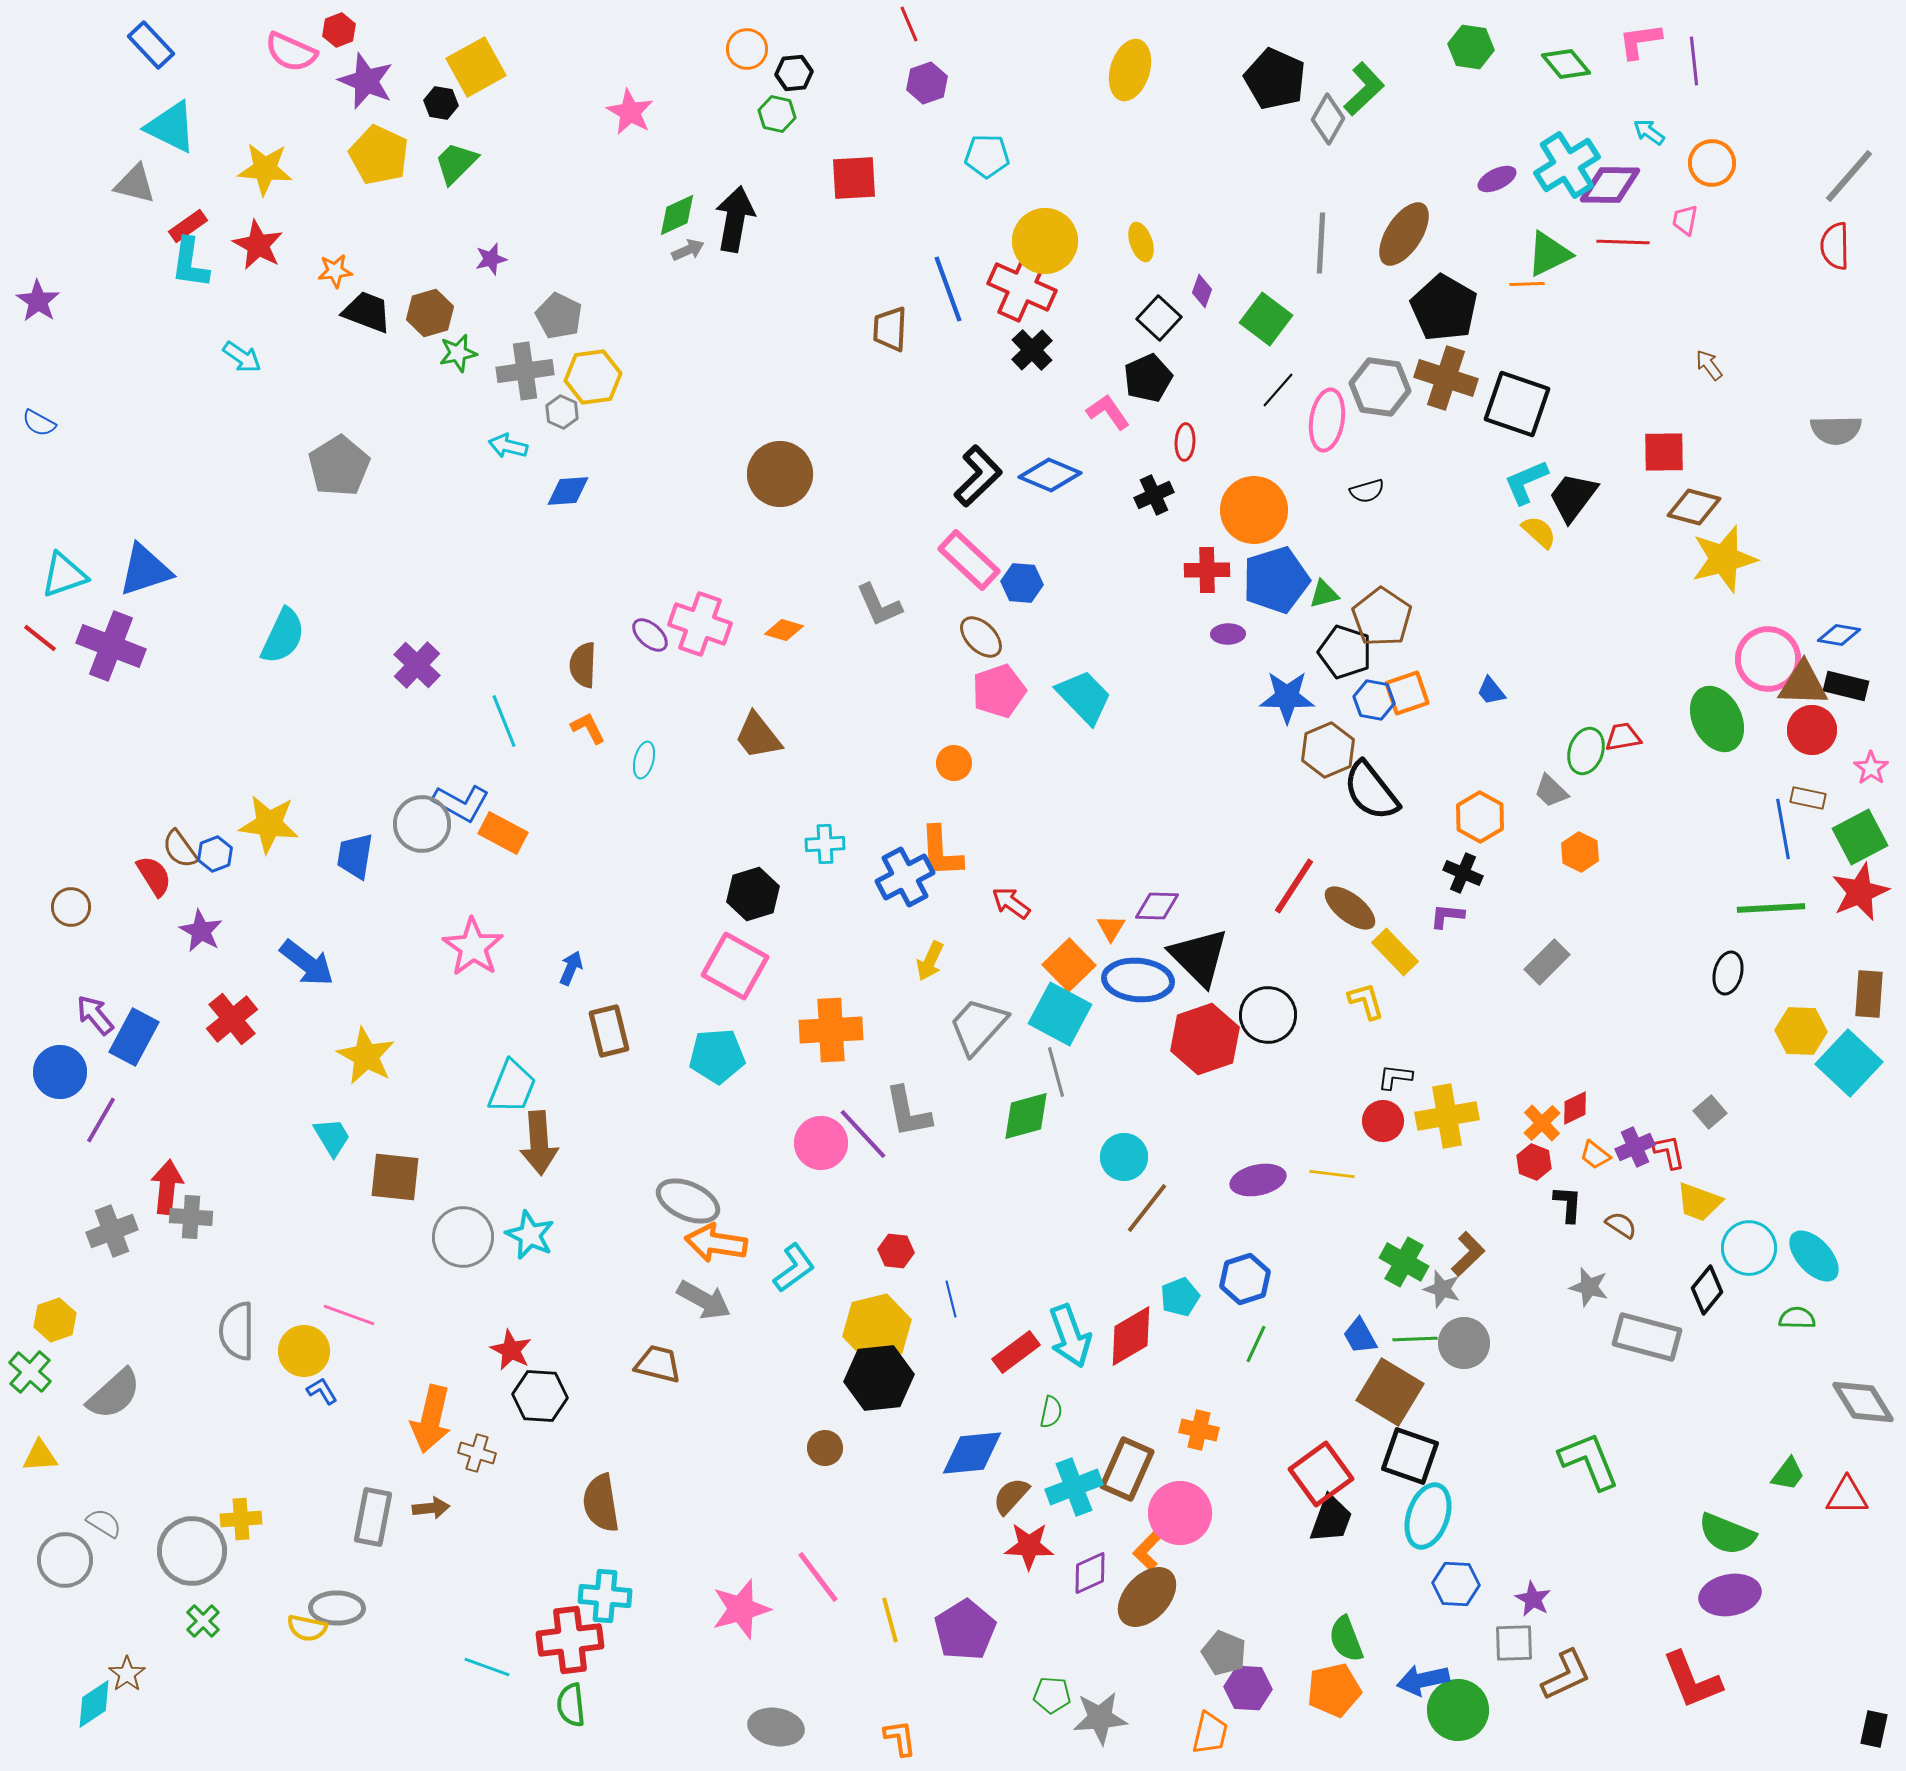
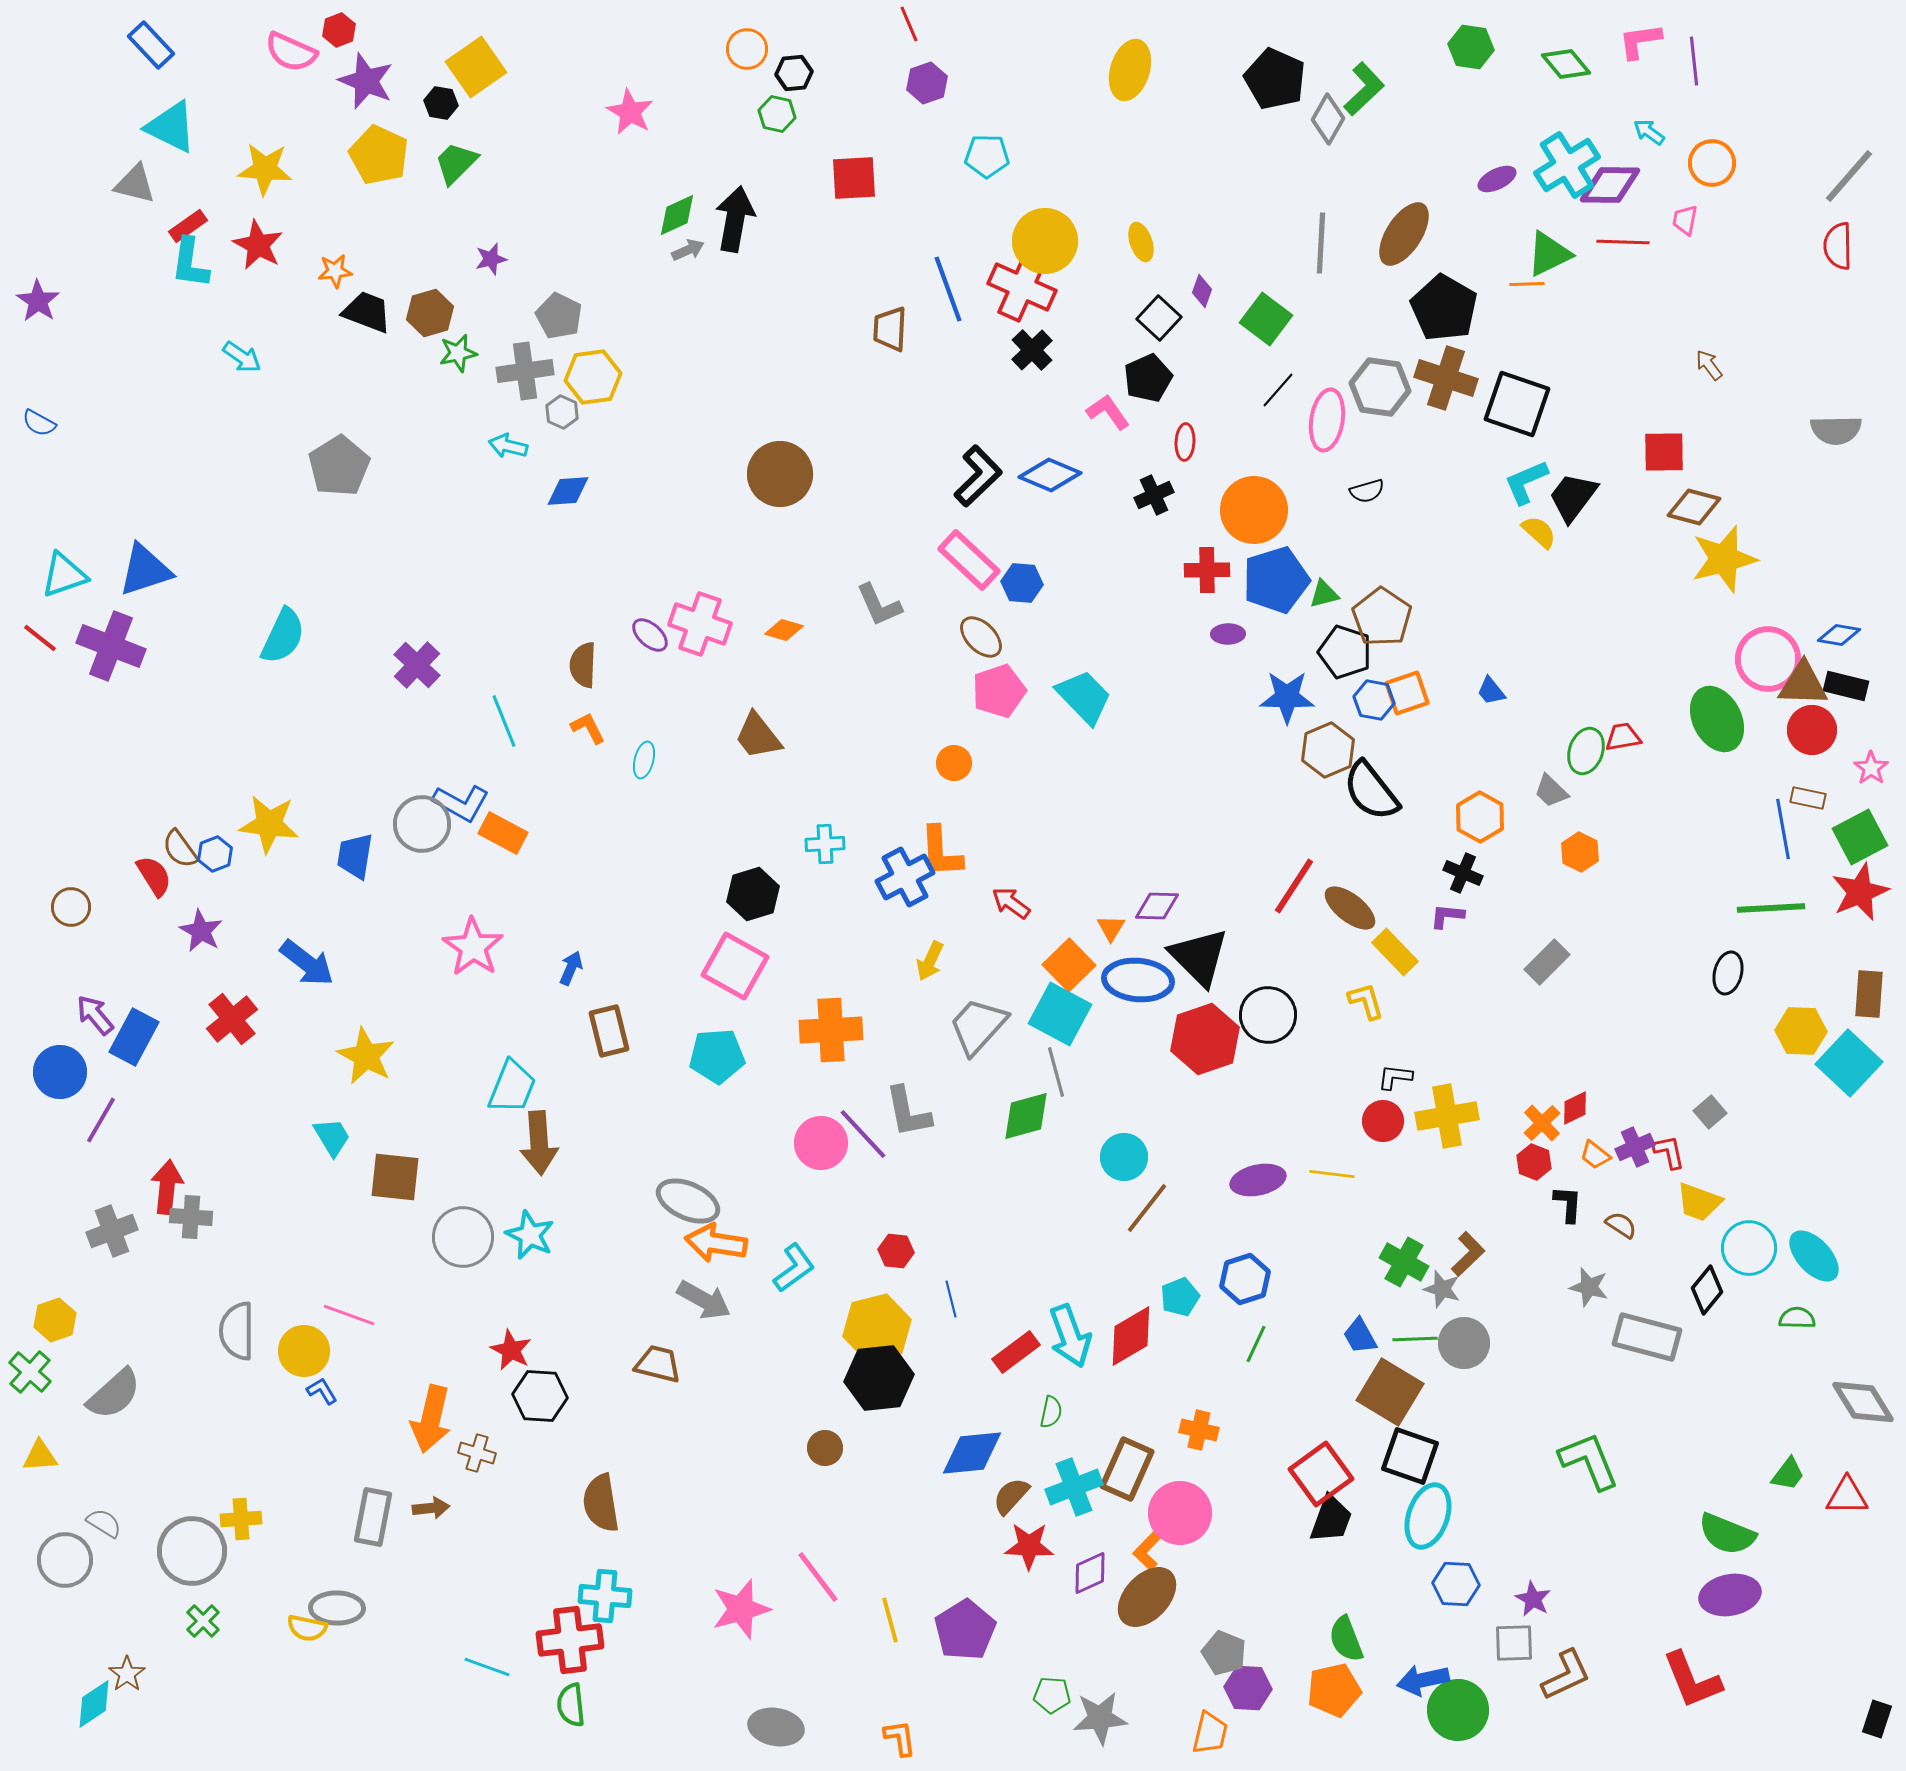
yellow square at (476, 67): rotated 6 degrees counterclockwise
red semicircle at (1835, 246): moved 3 px right
black rectangle at (1874, 1729): moved 3 px right, 10 px up; rotated 6 degrees clockwise
